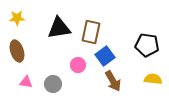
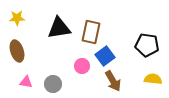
pink circle: moved 4 px right, 1 px down
